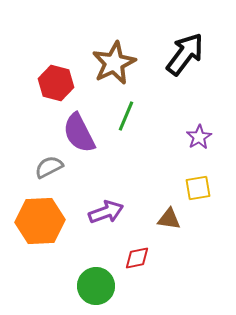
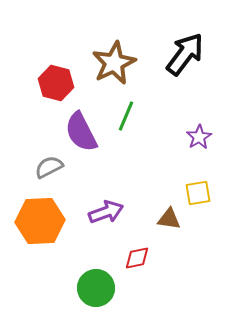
purple semicircle: moved 2 px right, 1 px up
yellow square: moved 5 px down
green circle: moved 2 px down
